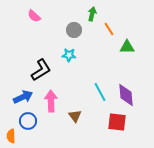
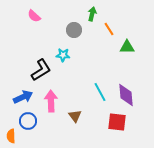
cyan star: moved 6 px left
